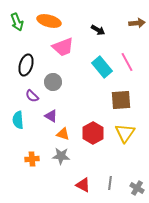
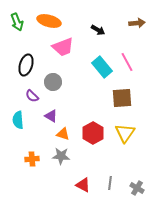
brown square: moved 1 px right, 2 px up
